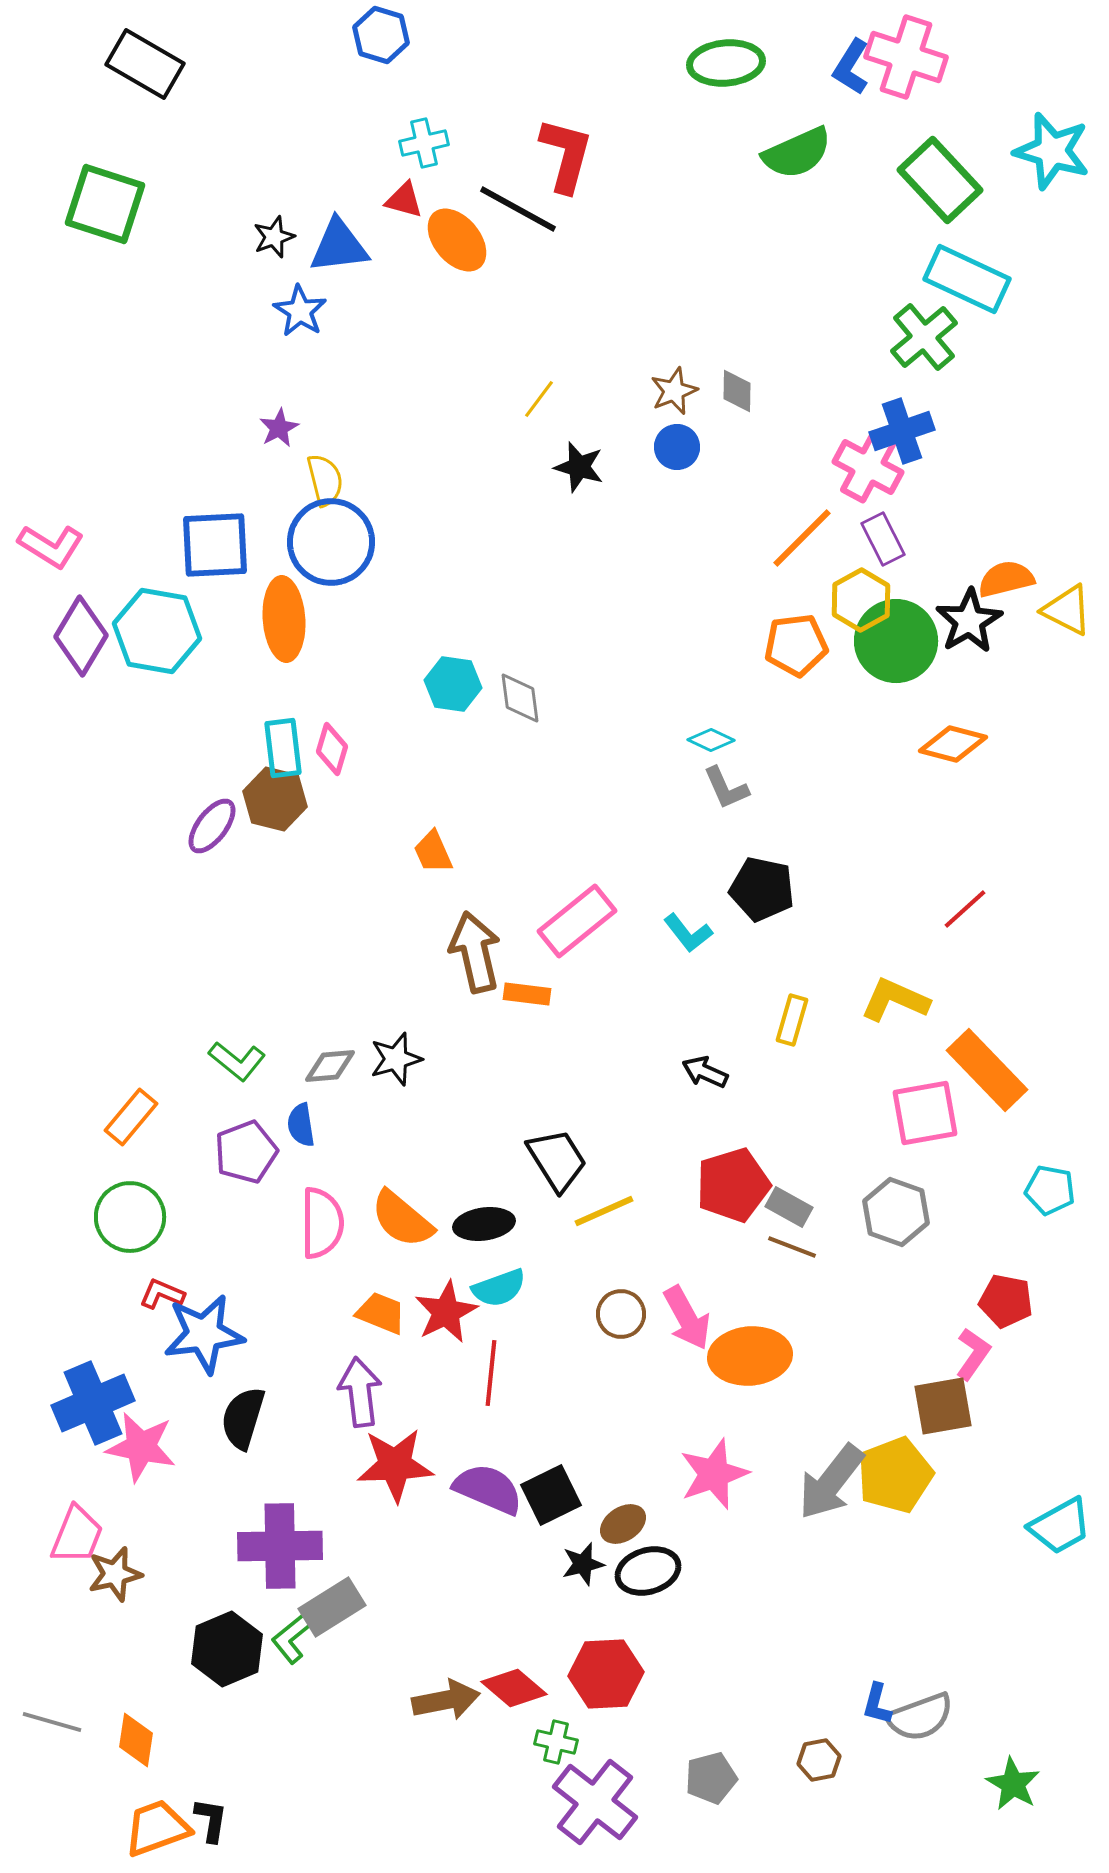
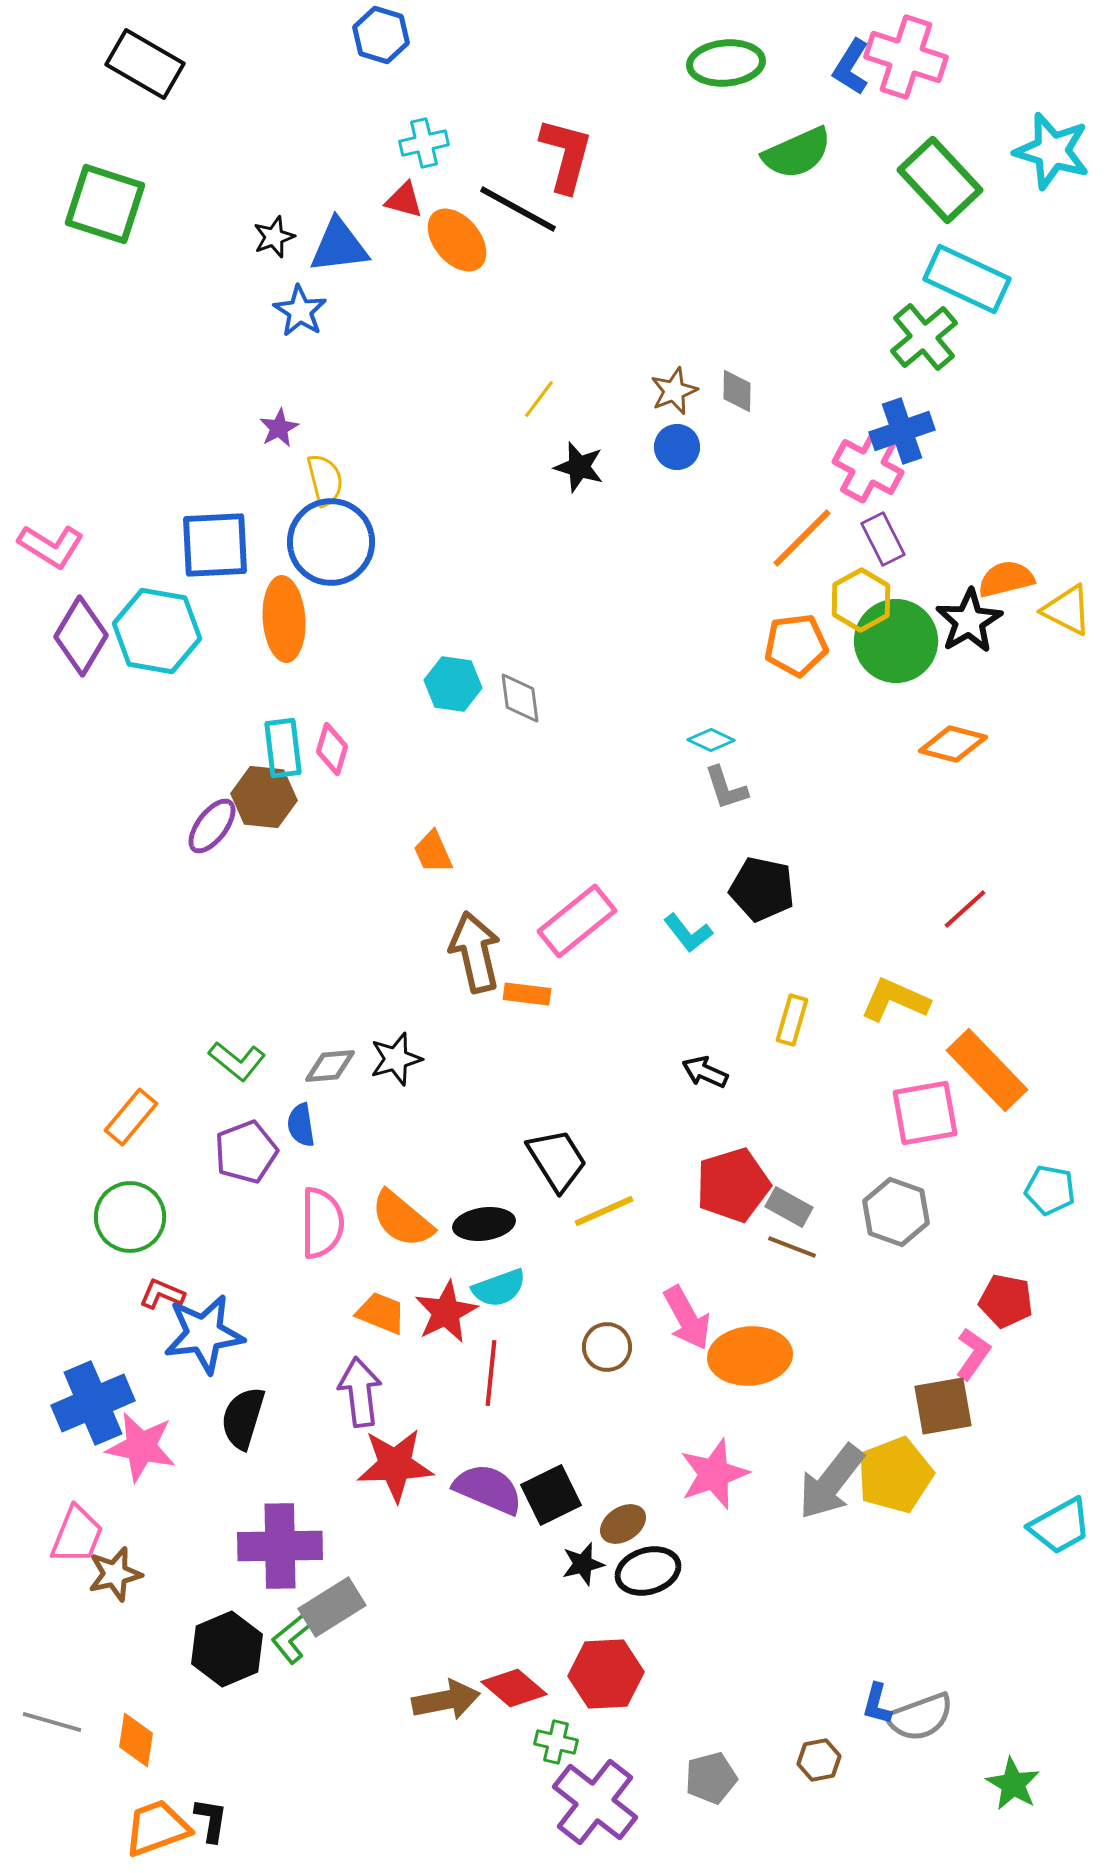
gray L-shape at (726, 788): rotated 6 degrees clockwise
brown hexagon at (275, 799): moved 11 px left, 2 px up; rotated 8 degrees counterclockwise
brown circle at (621, 1314): moved 14 px left, 33 px down
